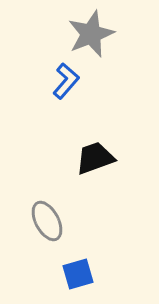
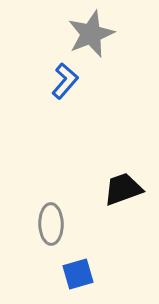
blue L-shape: moved 1 px left
black trapezoid: moved 28 px right, 31 px down
gray ellipse: moved 4 px right, 3 px down; rotated 27 degrees clockwise
